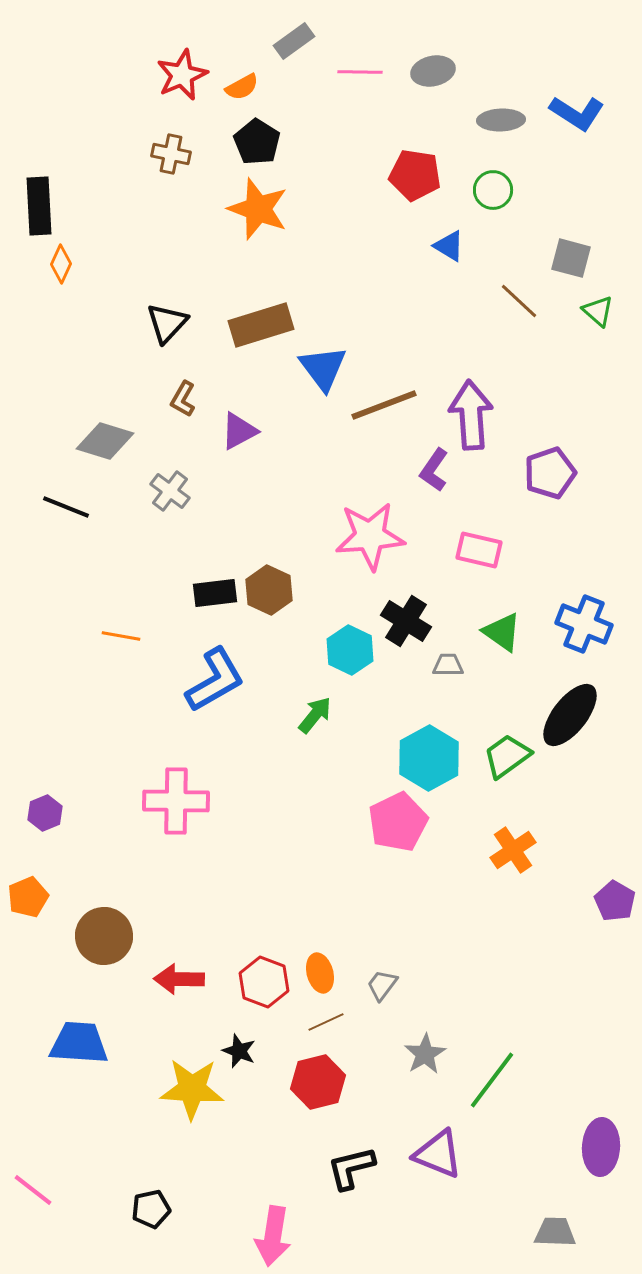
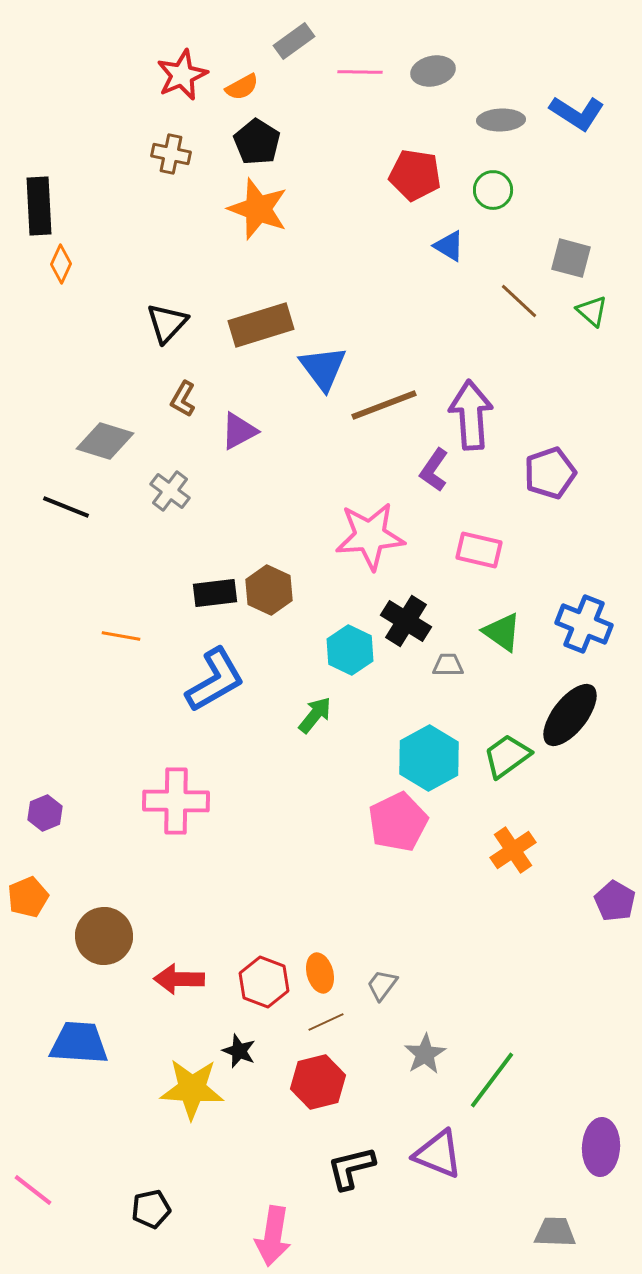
green triangle at (598, 311): moved 6 px left
